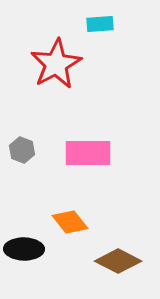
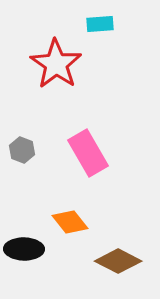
red star: rotated 9 degrees counterclockwise
pink rectangle: rotated 60 degrees clockwise
